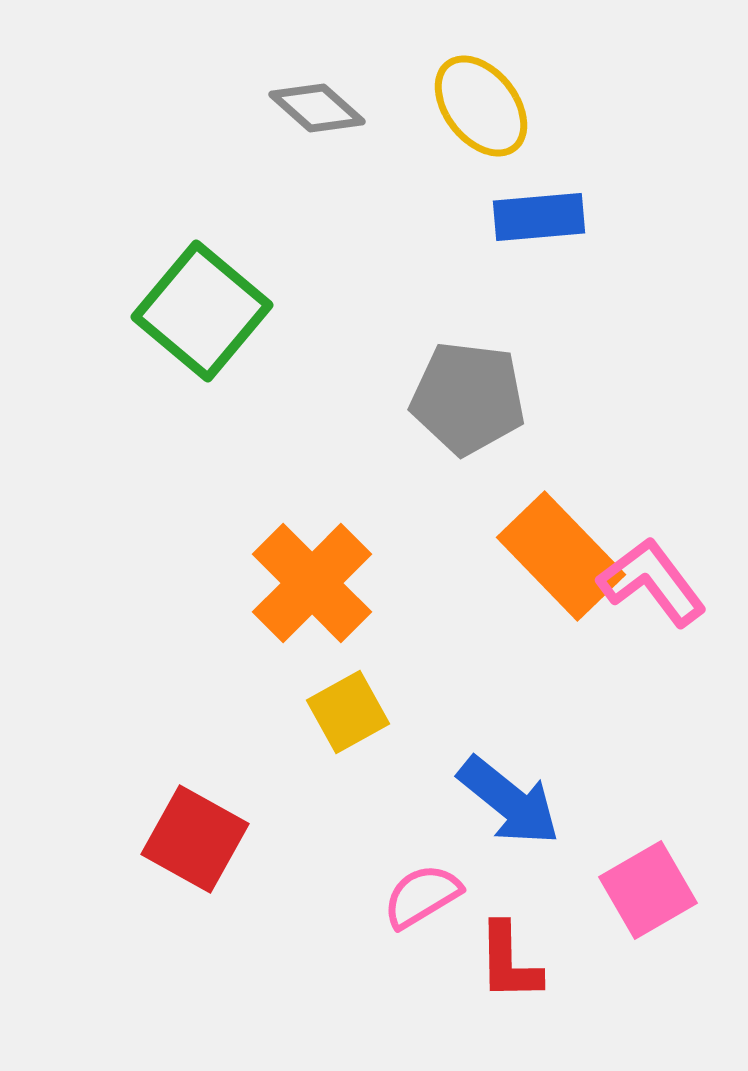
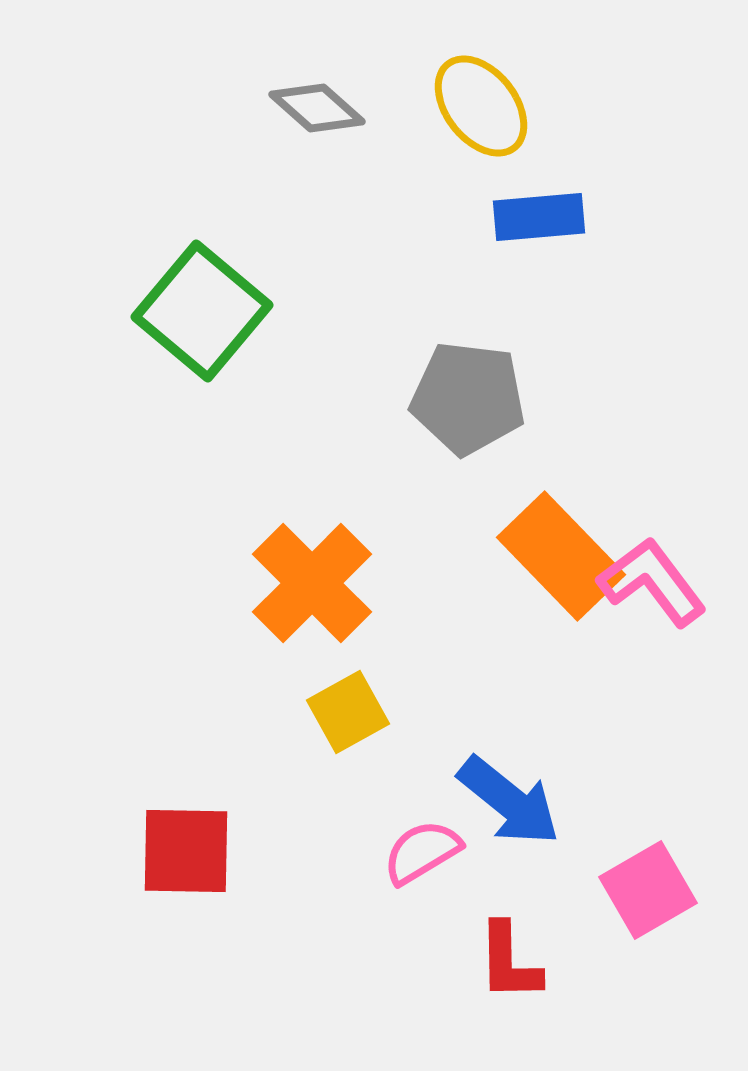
red square: moved 9 px left, 12 px down; rotated 28 degrees counterclockwise
pink semicircle: moved 44 px up
